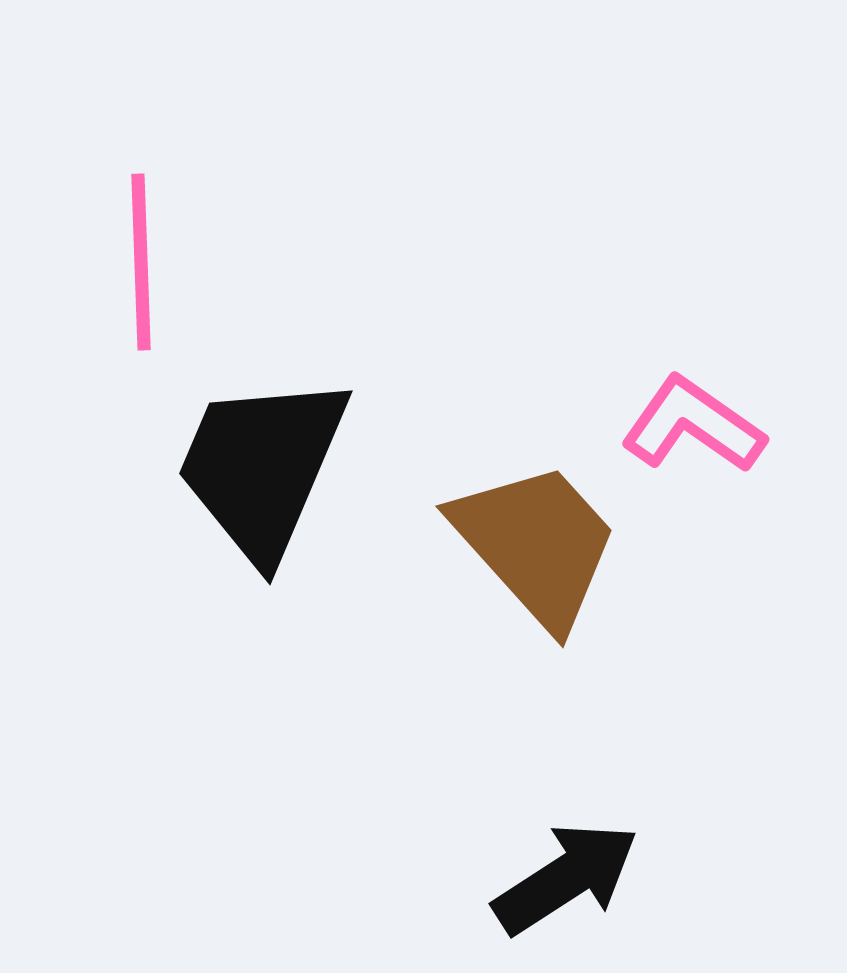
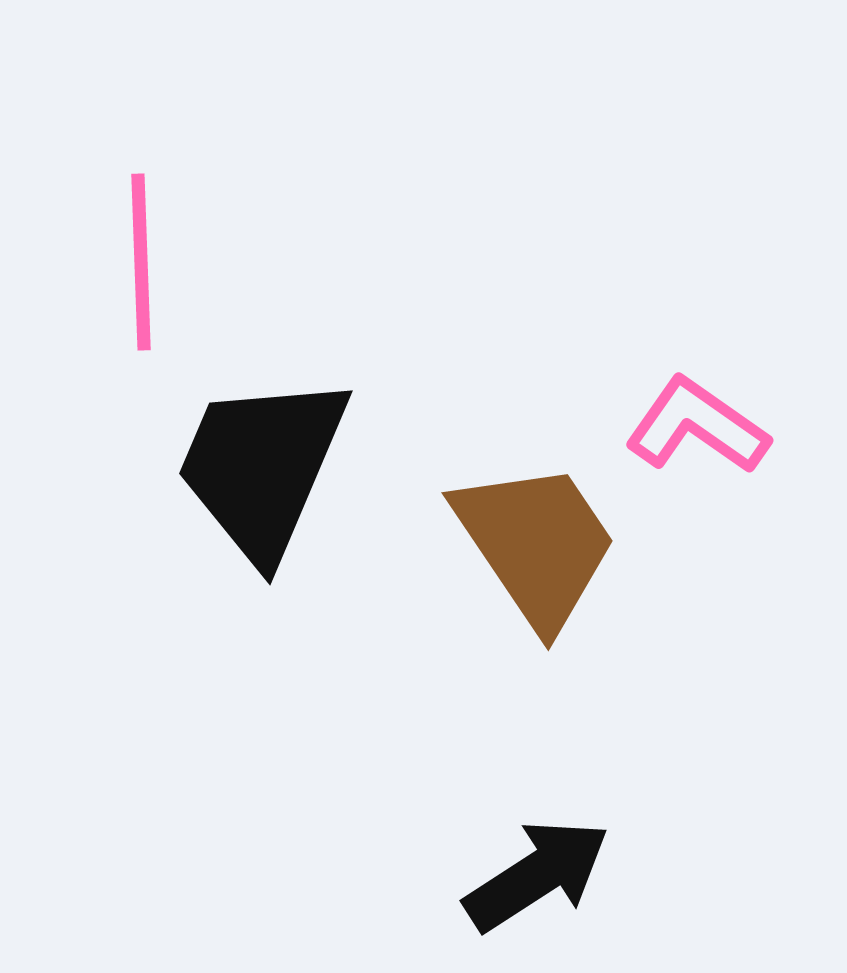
pink L-shape: moved 4 px right, 1 px down
brown trapezoid: rotated 8 degrees clockwise
black arrow: moved 29 px left, 3 px up
